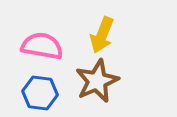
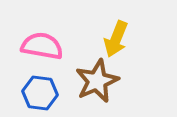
yellow arrow: moved 14 px right, 4 px down
